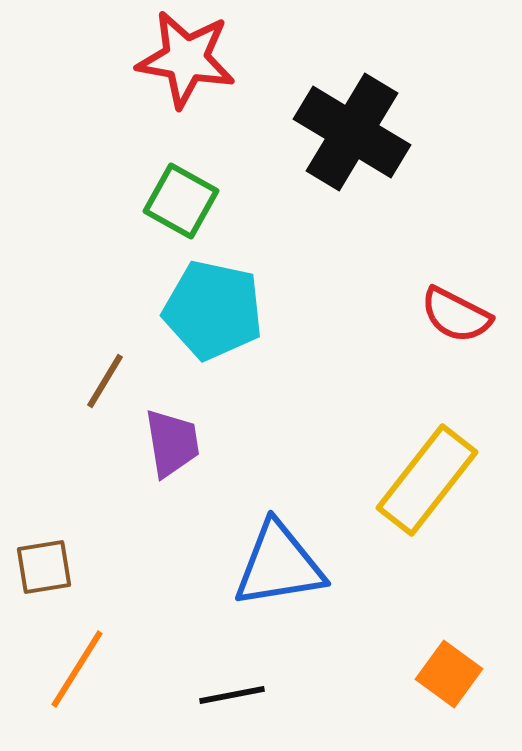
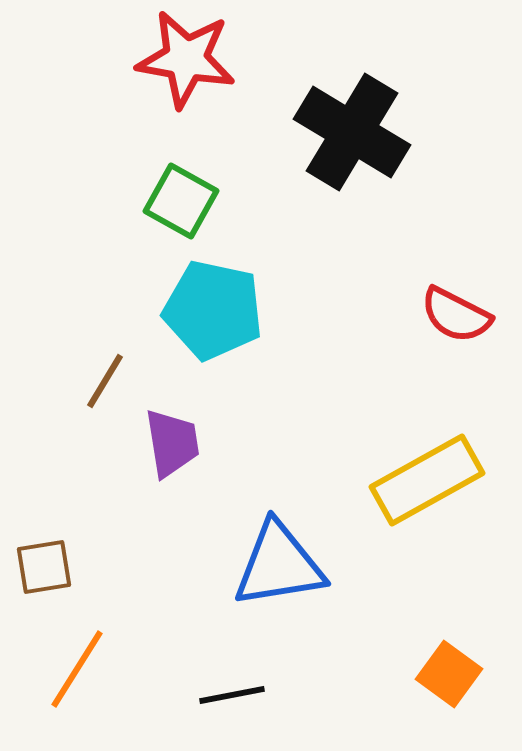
yellow rectangle: rotated 23 degrees clockwise
